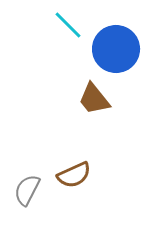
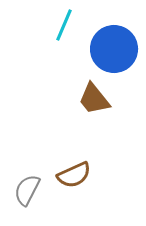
cyan line: moved 4 px left; rotated 68 degrees clockwise
blue circle: moved 2 px left
